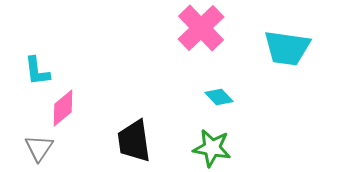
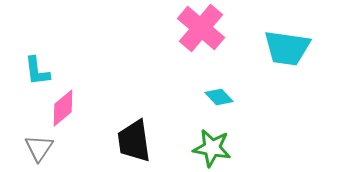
pink cross: rotated 6 degrees counterclockwise
